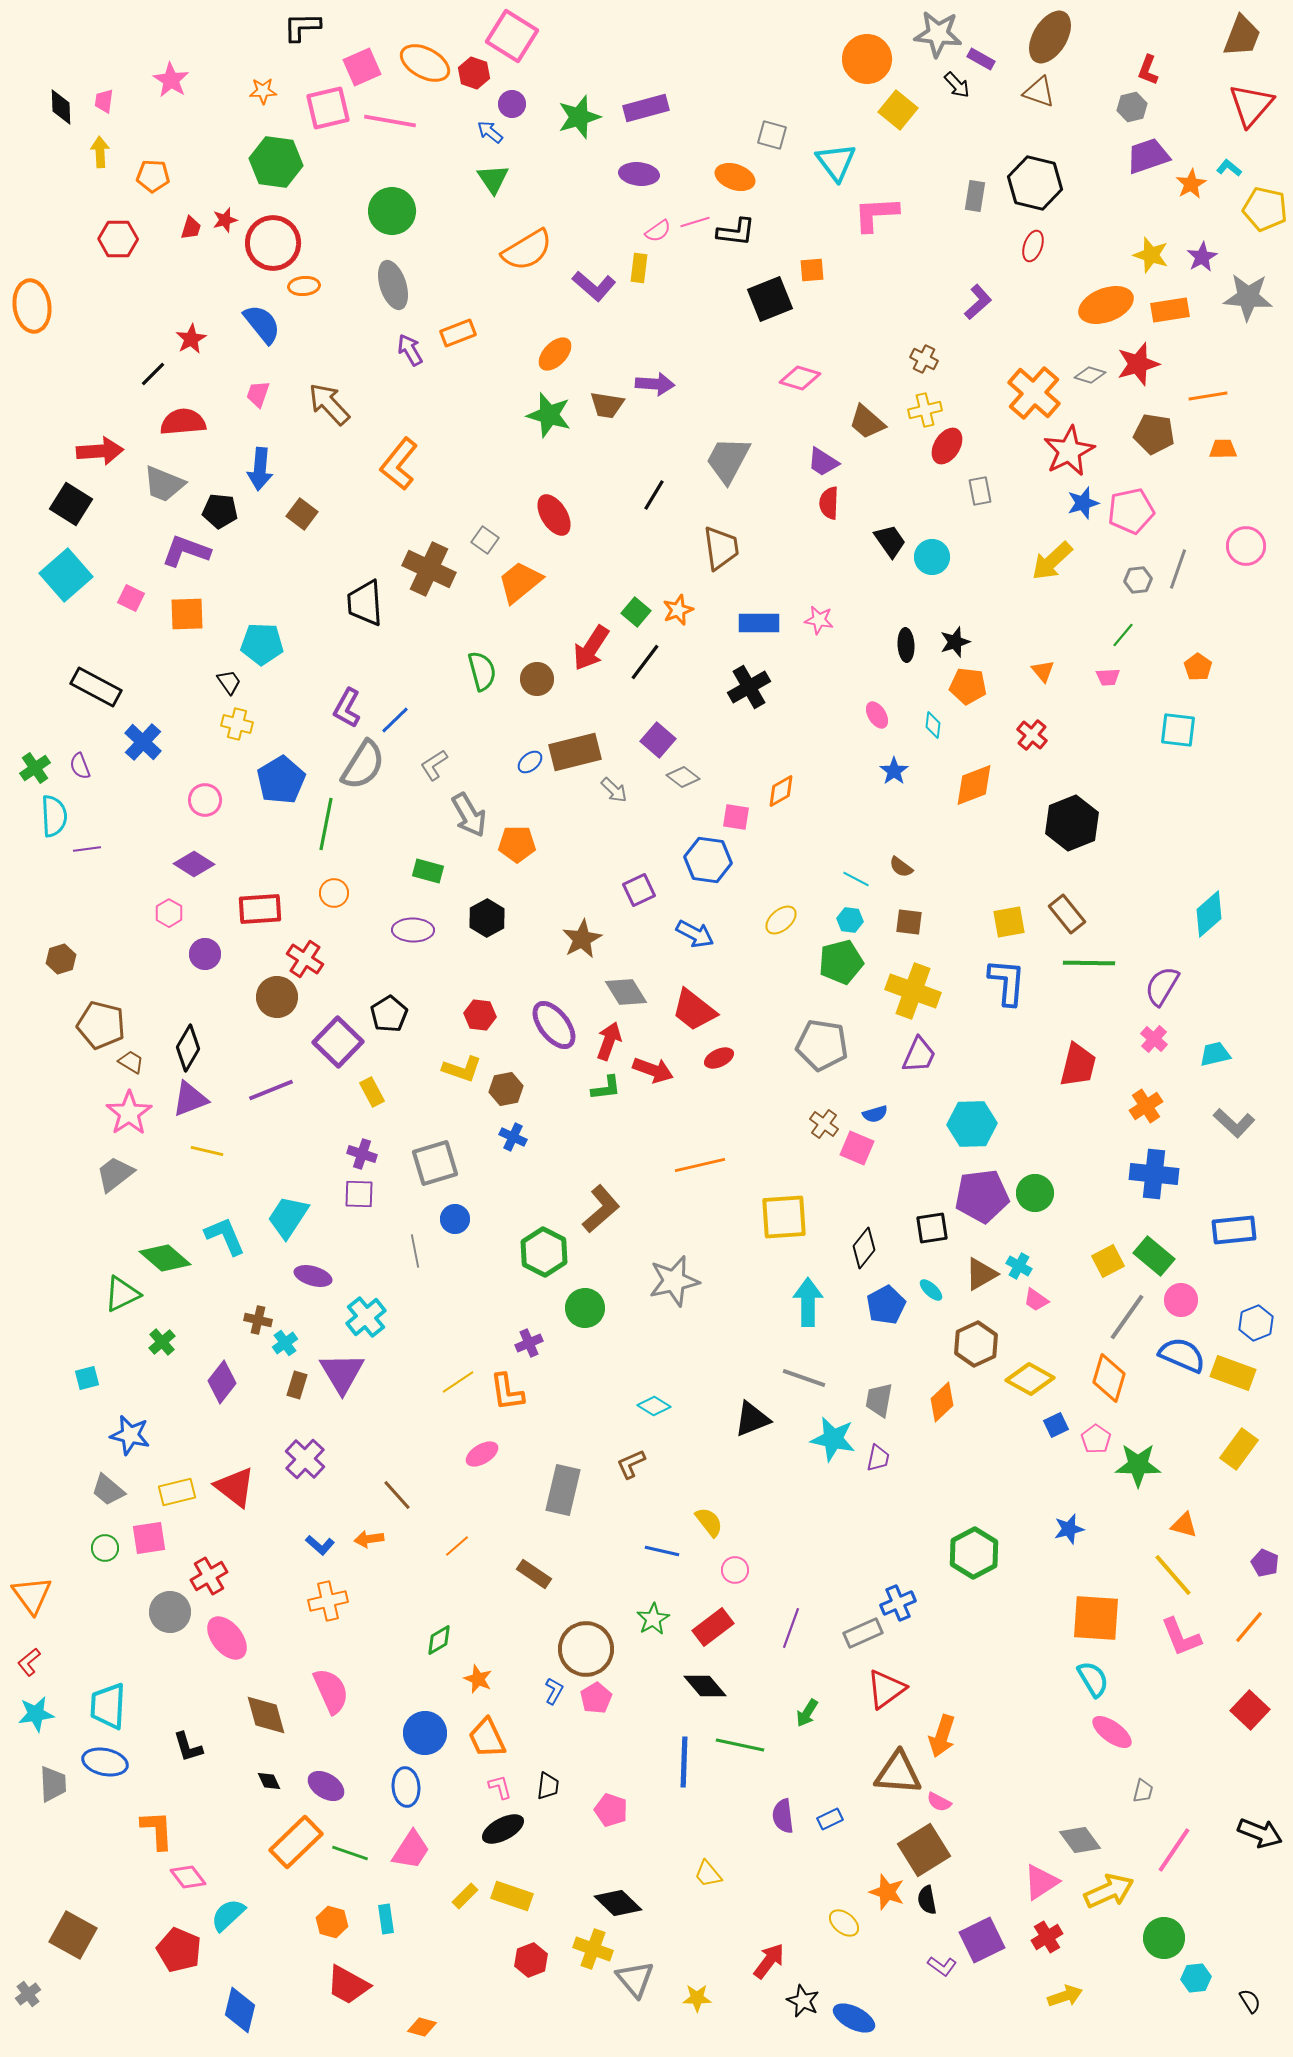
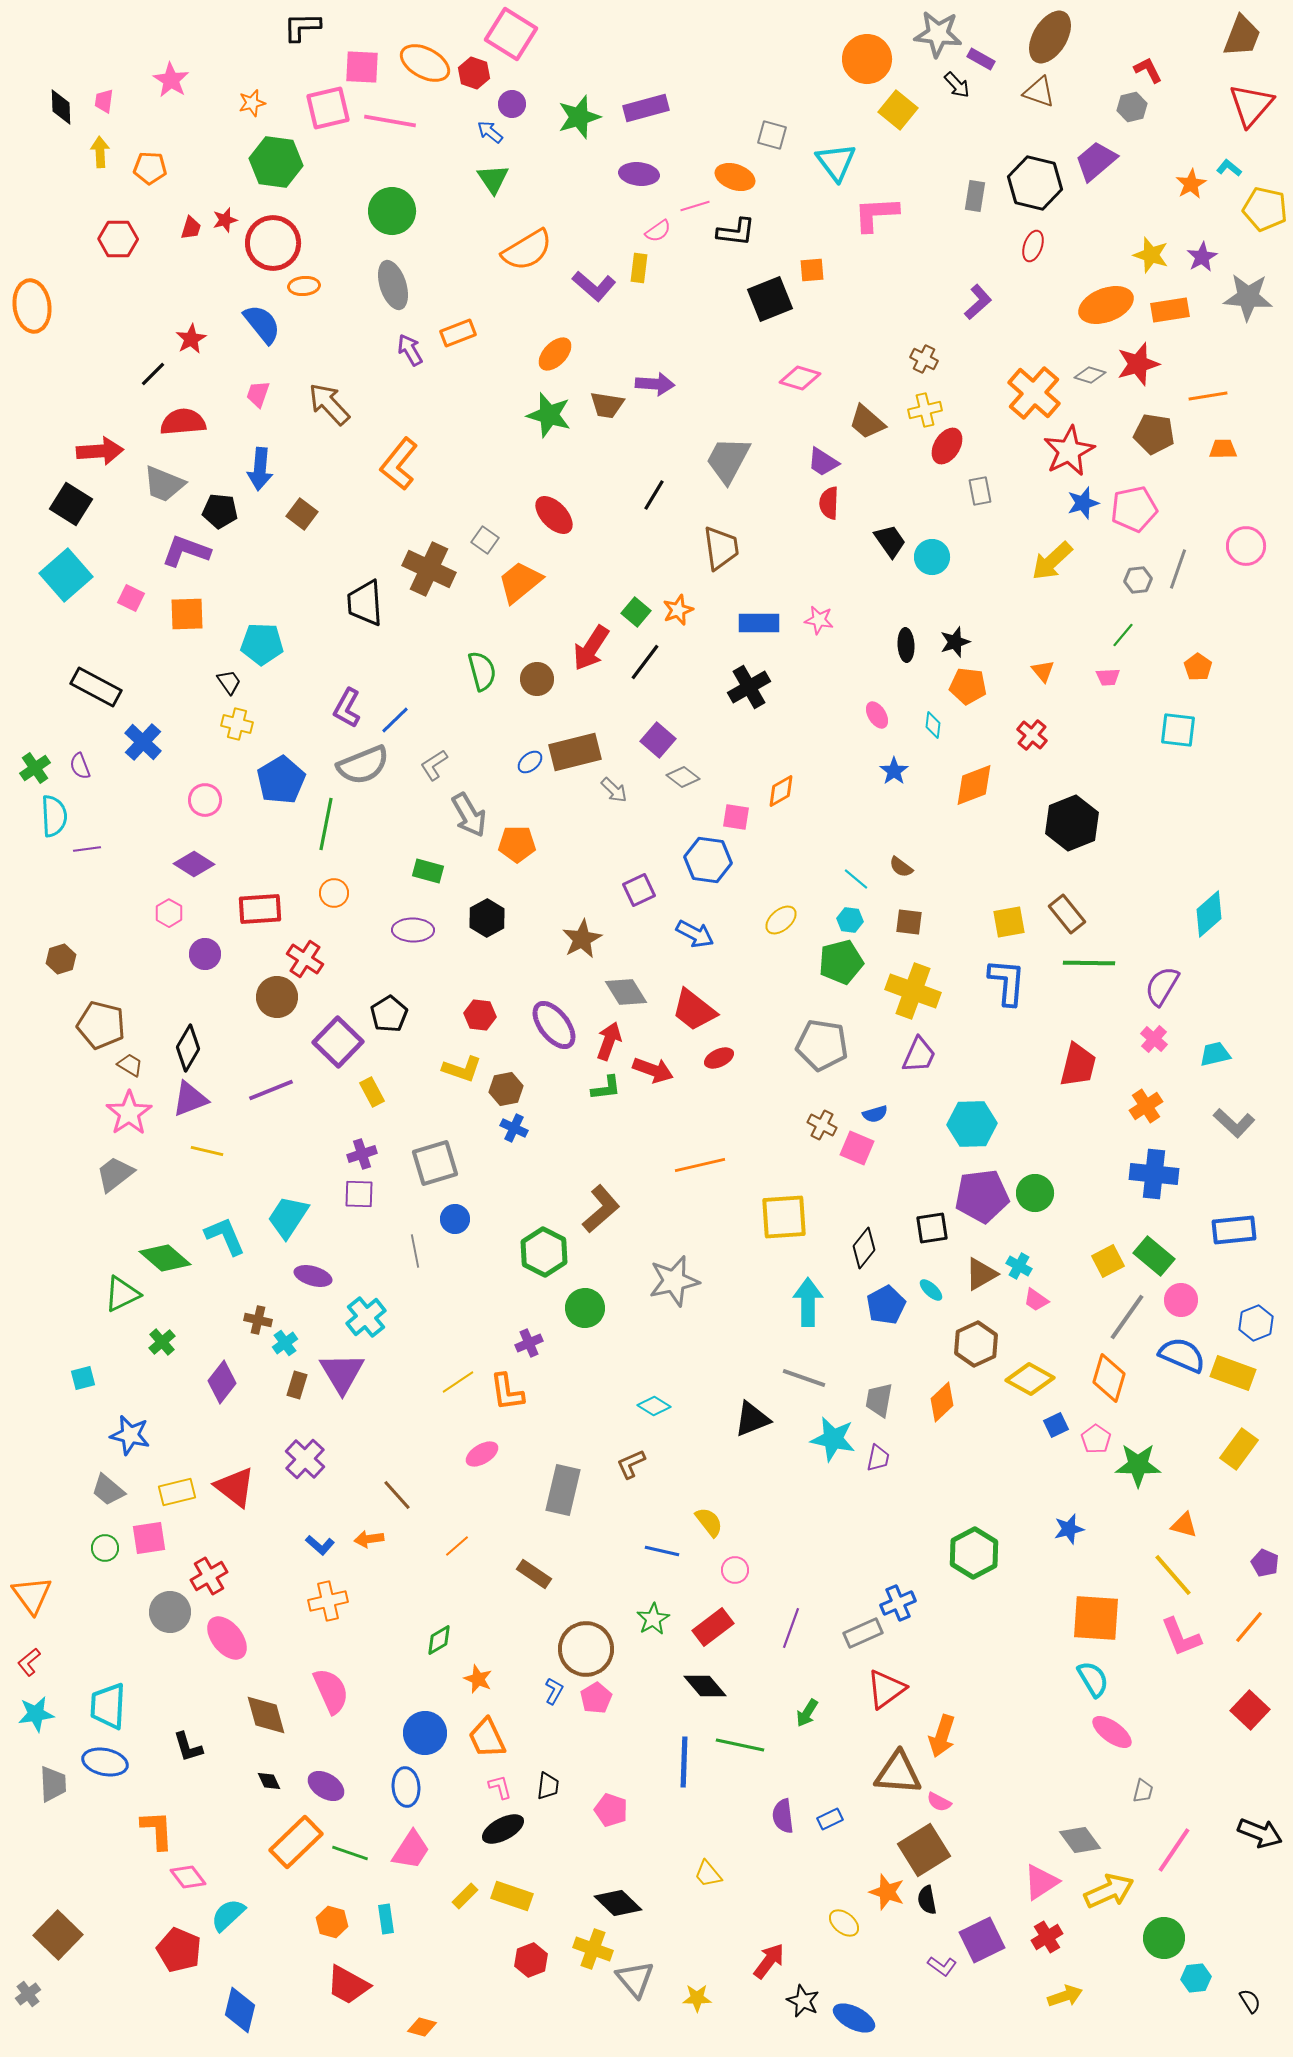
pink square at (512, 36): moved 1 px left, 2 px up
pink square at (362, 67): rotated 27 degrees clockwise
red L-shape at (1148, 70): rotated 132 degrees clockwise
orange star at (263, 91): moved 11 px left, 12 px down; rotated 12 degrees counterclockwise
purple trapezoid at (1148, 156): moved 52 px left, 5 px down; rotated 21 degrees counterclockwise
orange pentagon at (153, 176): moved 3 px left, 8 px up
pink line at (695, 222): moved 16 px up
pink pentagon at (1131, 511): moved 3 px right, 2 px up
red ellipse at (554, 515): rotated 12 degrees counterclockwise
gray semicircle at (363, 765): rotated 36 degrees clockwise
cyan line at (856, 879): rotated 12 degrees clockwise
brown trapezoid at (131, 1062): moved 1 px left, 3 px down
brown cross at (824, 1124): moved 2 px left, 1 px down; rotated 8 degrees counterclockwise
blue cross at (513, 1137): moved 1 px right, 9 px up
purple cross at (362, 1154): rotated 36 degrees counterclockwise
cyan square at (87, 1378): moved 4 px left
brown square at (73, 1935): moved 15 px left; rotated 15 degrees clockwise
